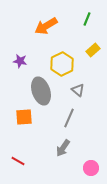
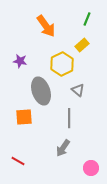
orange arrow: rotated 95 degrees counterclockwise
yellow rectangle: moved 11 px left, 5 px up
gray line: rotated 24 degrees counterclockwise
